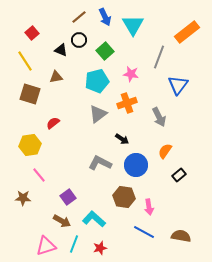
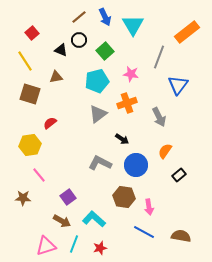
red semicircle: moved 3 px left
